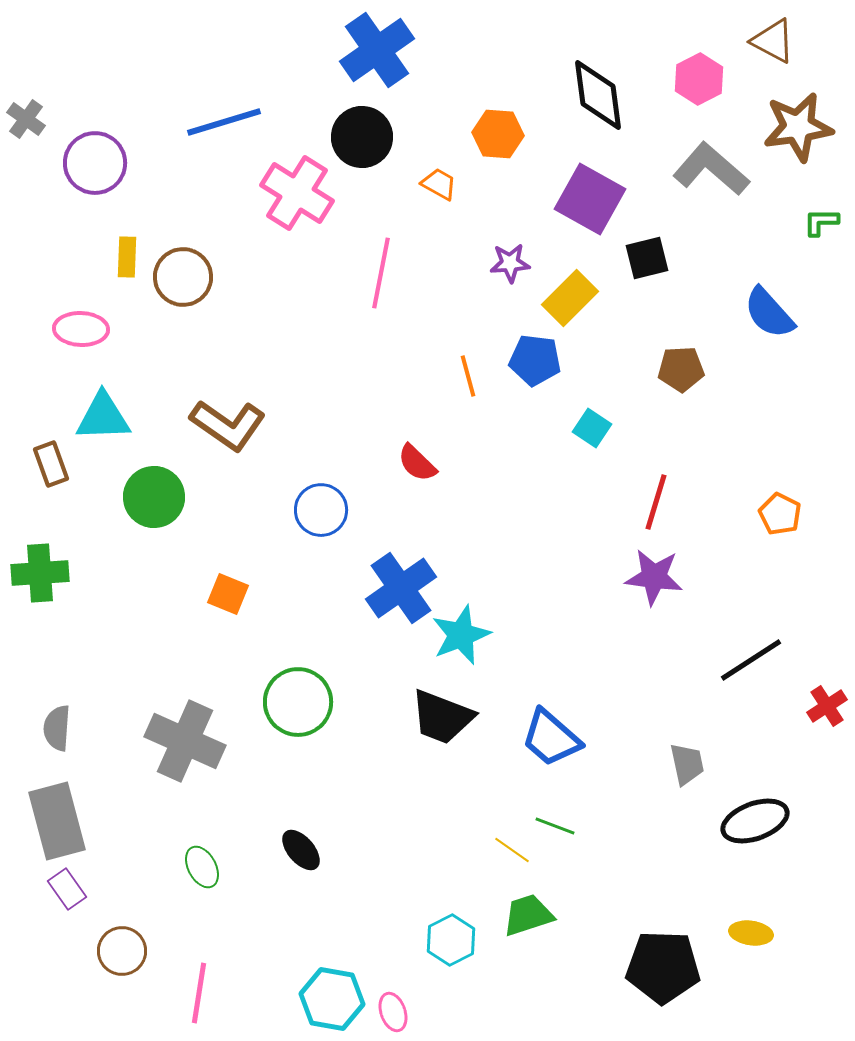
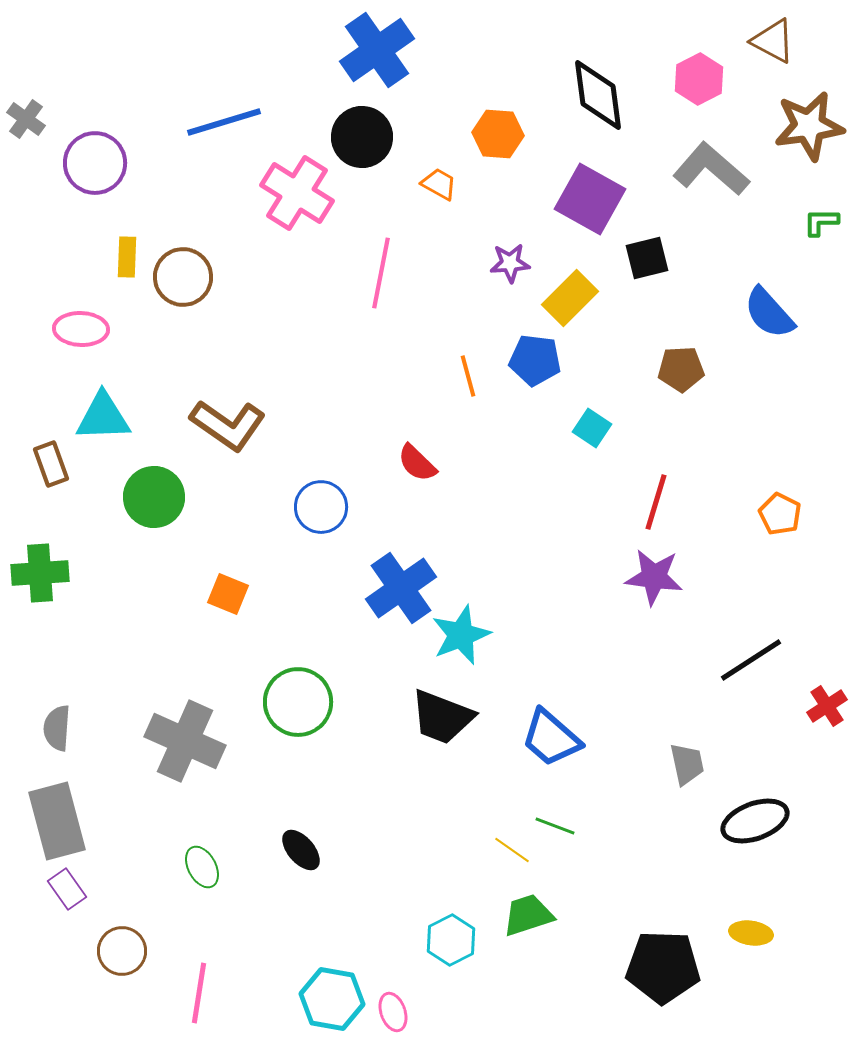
brown star at (798, 127): moved 11 px right, 1 px up
blue circle at (321, 510): moved 3 px up
